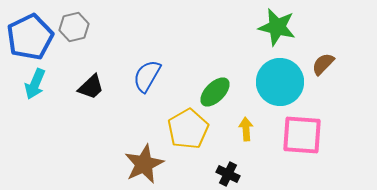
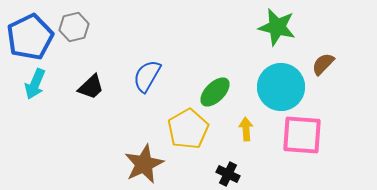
cyan circle: moved 1 px right, 5 px down
